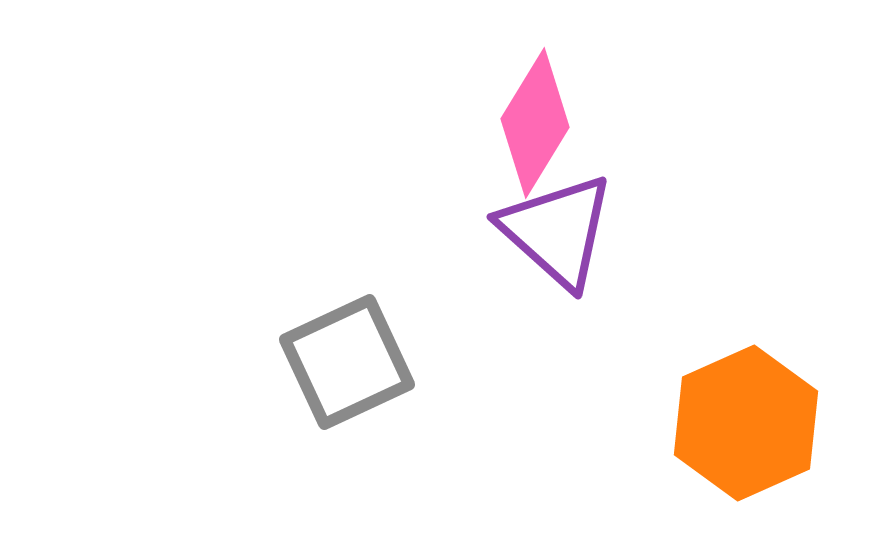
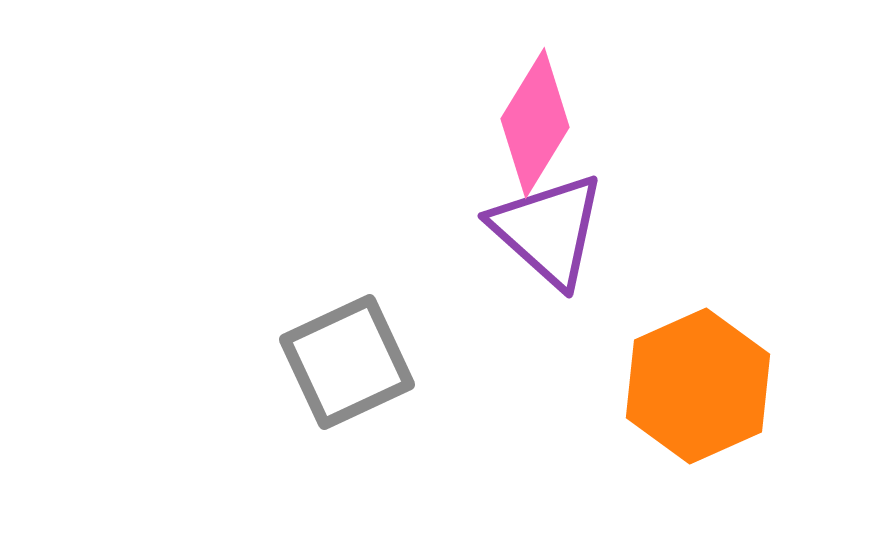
purple triangle: moved 9 px left, 1 px up
orange hexagon: moved 48 px left, 37 px up
